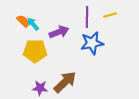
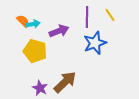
yellow line: rotated 72 degrees clockwise
cyan arrow: rotated 120 degrees clockwise
purple arrow: moved 1 px up
blue star: moved 3 px right; rotated 10 degrees counterclockwise
yellow pentagon: rotated 15 degrees clockwise
purple star: rotated 21 degrees clockwise
